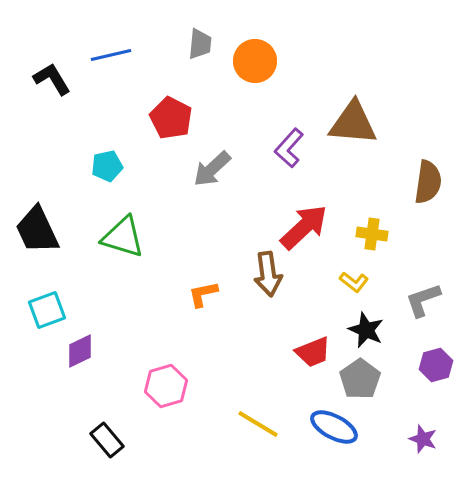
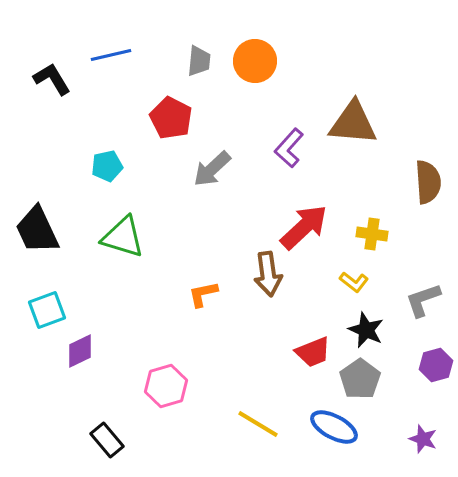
gray trapezoid: moved 1 px left, 17 px down
brown semicircle: rotated 12 degrees counterclockwise
